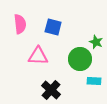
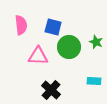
pink semicircle: moved 1 px right, 1 px down
green circle: moved 11 px left, 12 px up
